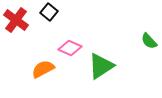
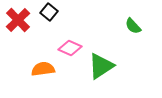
red cross: moved 2 px right; rotated 10 degrees clockwise
green semicircle: moved 16 px left, 15 px up
orange semicircle: rotated 20 degrees clockwise
